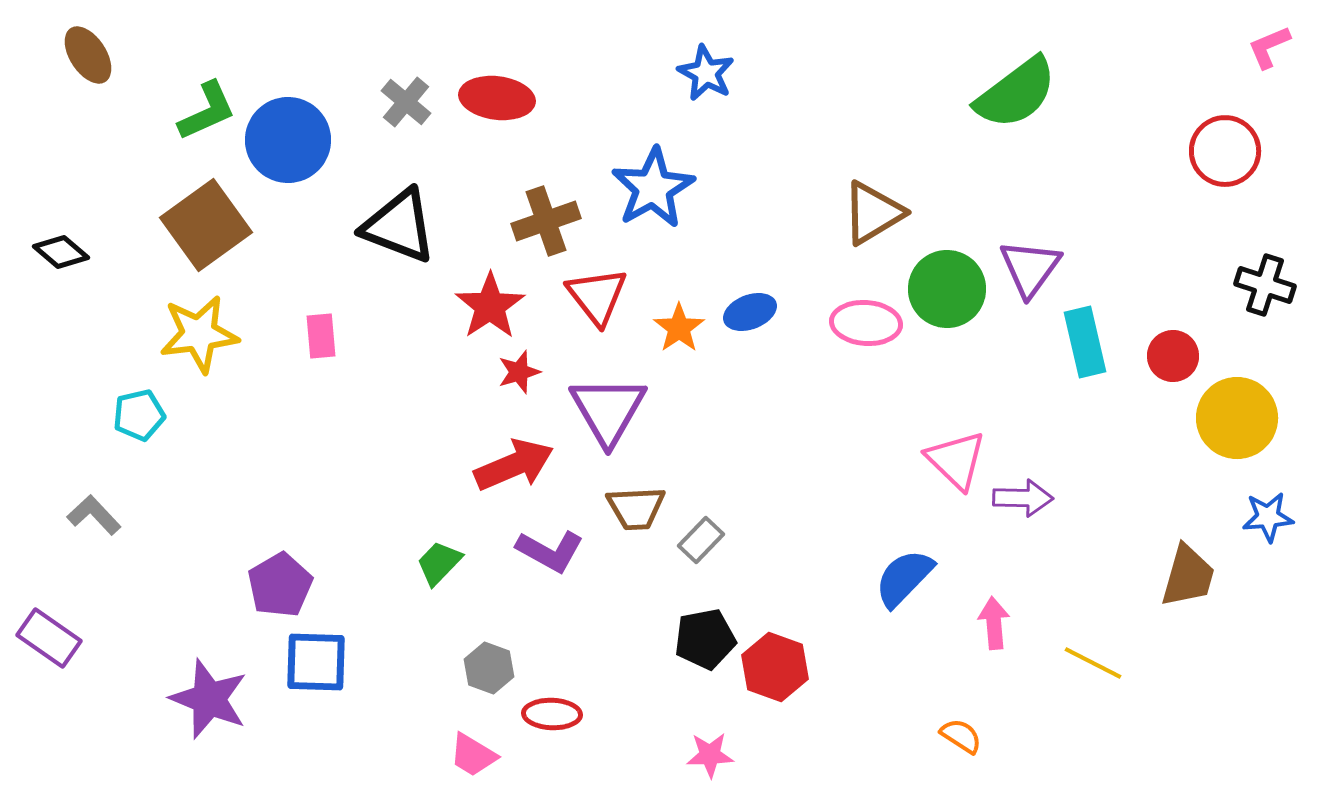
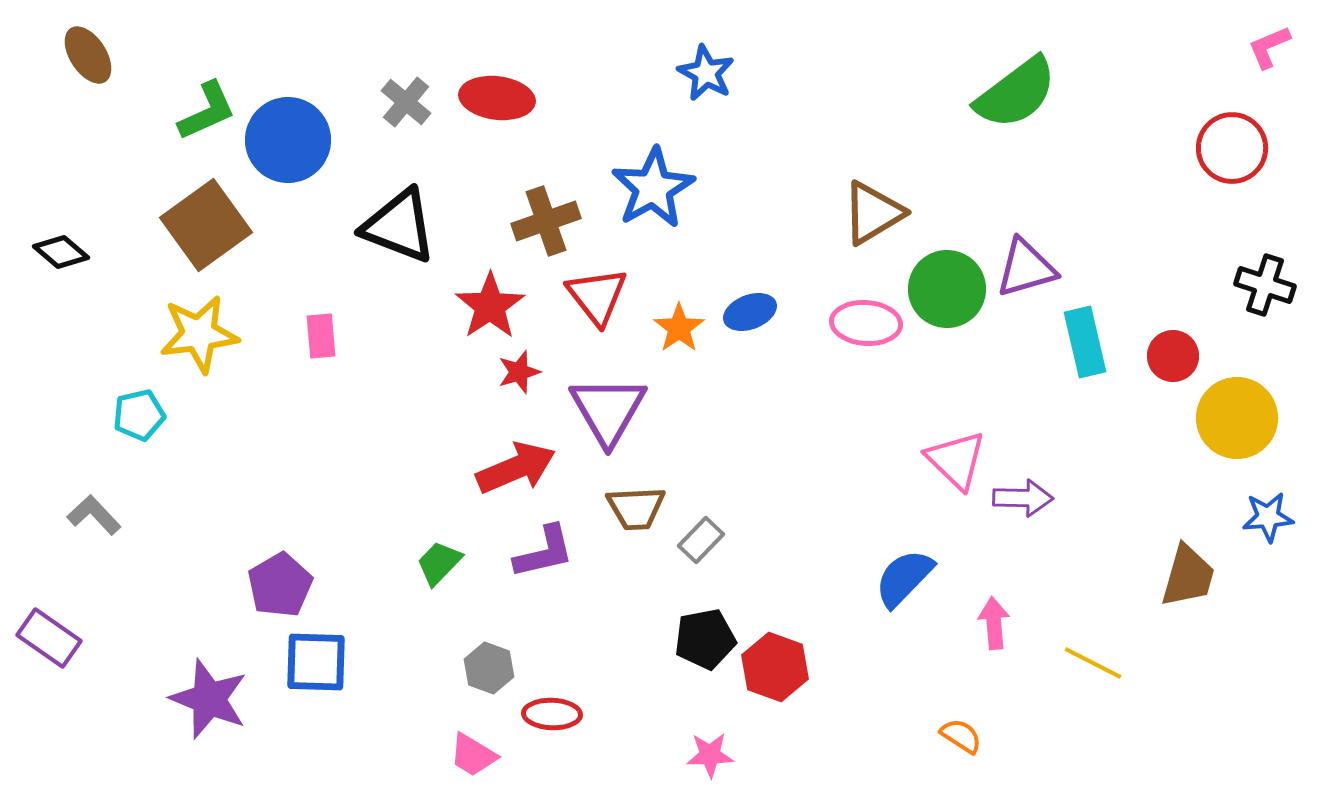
red circle at (1225, 151): moved 7 px right, 3 px up
purple triangle at (1030, 268): moved 4 px left; rotated 38 degrees clockwise
red arrow at (514, 465): moved 2 px right, 3 px down
purple L-shape at (550, 551): moved 6 px left, 1 px down; rotated 42 degrees counterclockwise
